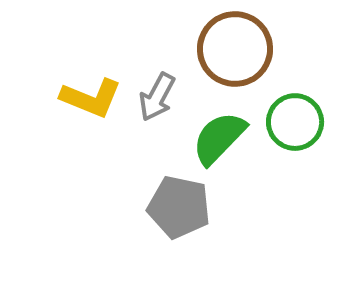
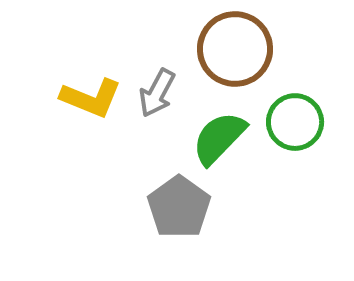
gray arrow: moved 4 px up
gray pentagon: rotated 24 degrees clockwise
